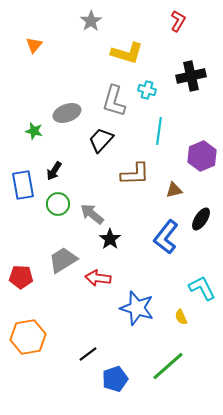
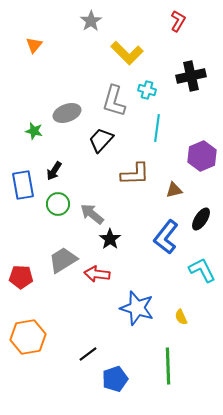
yellow L-shape: rotated 28 degrees clockwise
cyan line: moved 2 px left, 3 px up
red arrow: moved 1 px left, 4 px up
cyan L-shape: moved 18 px up
green line: rotated 51 degrees counterclockwise
